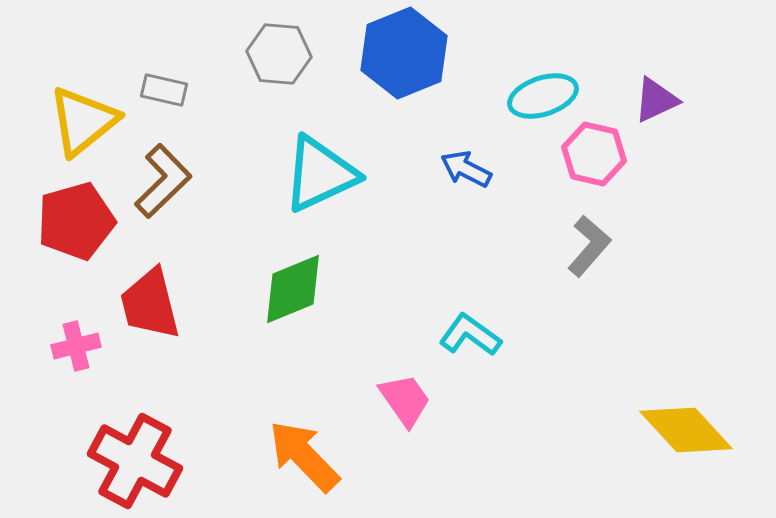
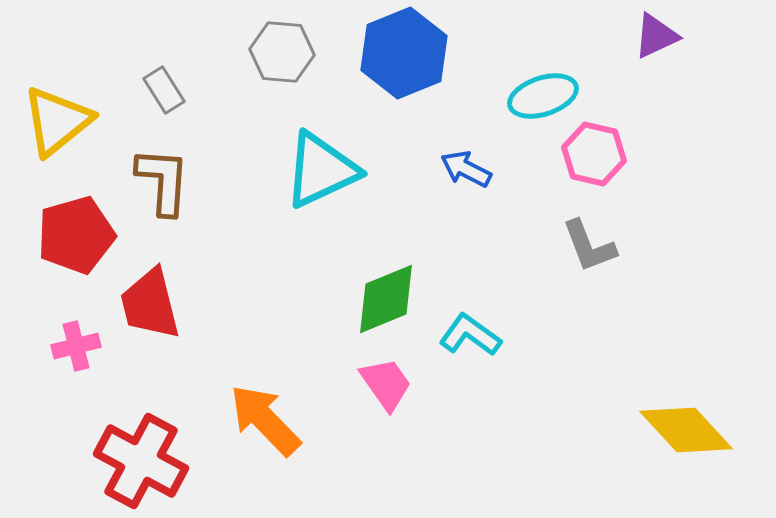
gray hexagon: moved 3 px right, 2 px up
gray rectangle: rotated 45 degrees clockwise
purple triangle: moved 64 px up
yellow triangle: moved 26 px left
cyan triangle: moved 1 px right, 4 px up
brown L-shape: rotated 42 degrees counterclockwise
red pentagon: moved 14 px down
gray L-shape: rotated 118 degrees clockwise
green diamond: moved 93 px right, 10 px down
pink trapezoid: moved 19 px left, 16 px up
orange arrow: moved 39 px left, 36 px up
red cross: moved 6 px right
